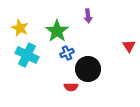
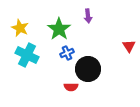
green star: moved 2 px right, 2 px up
